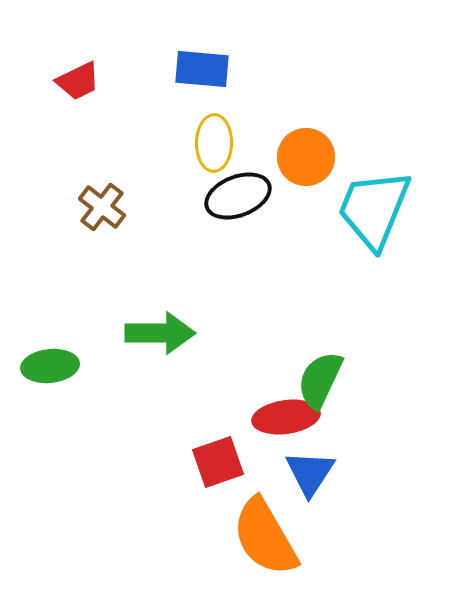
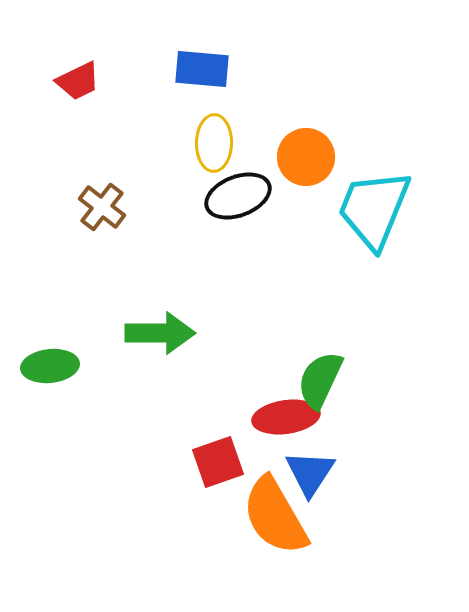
orange semicircle: moved 10 px right, 21 px up
